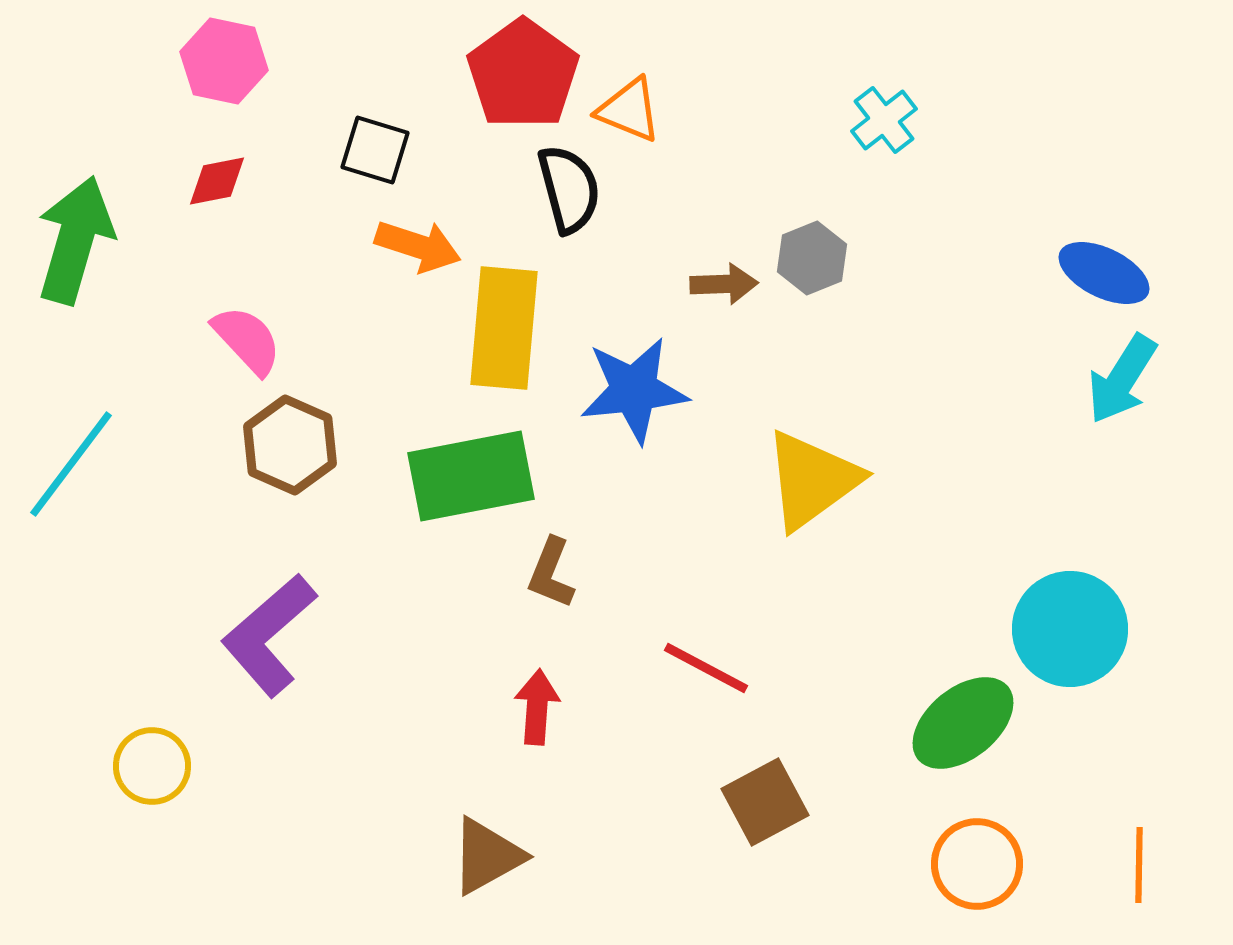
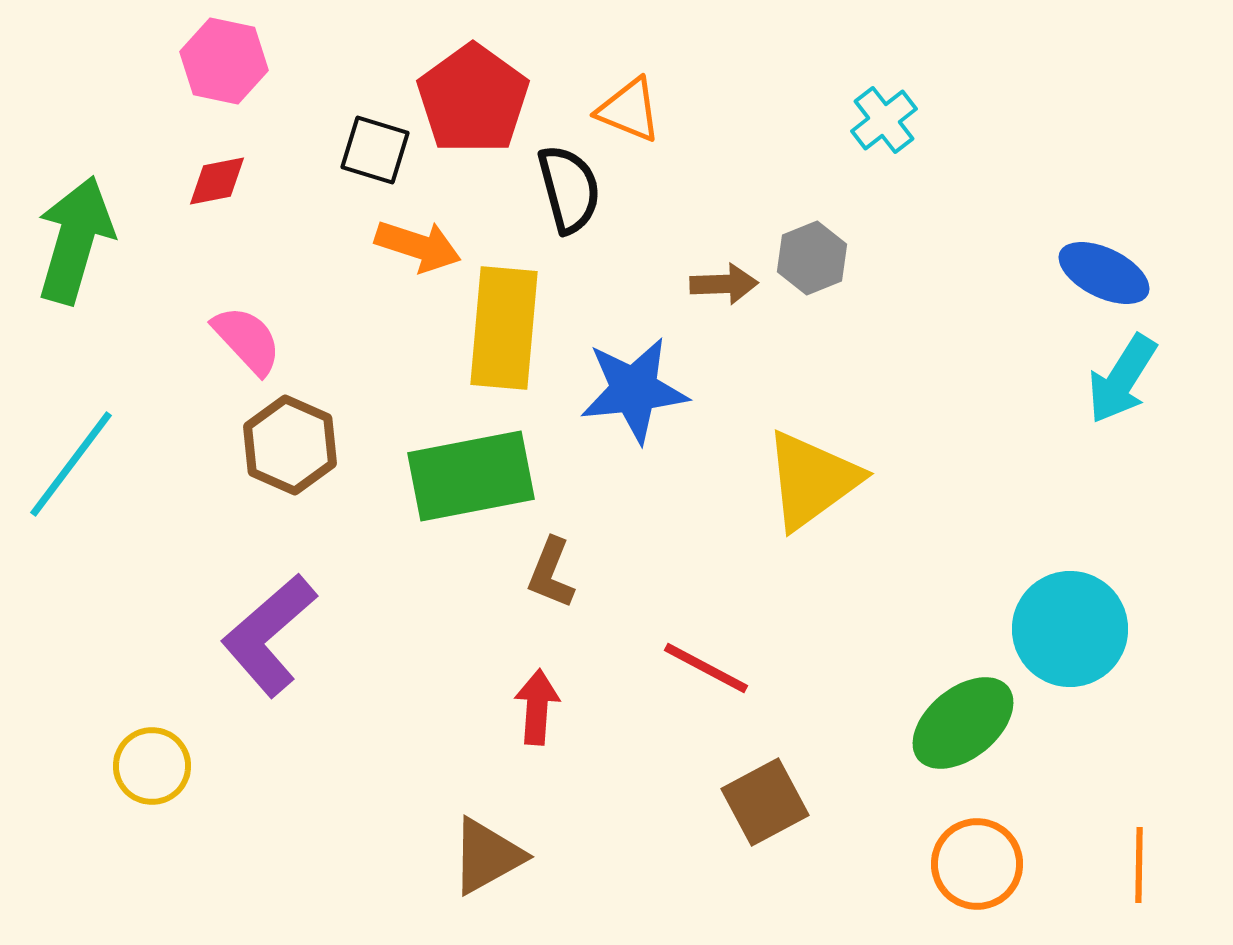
red pentagon: moved 50 px left, 25 px down
